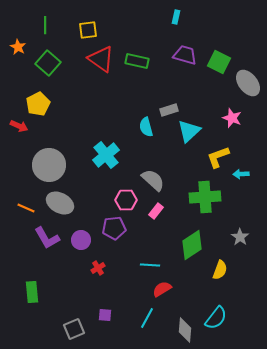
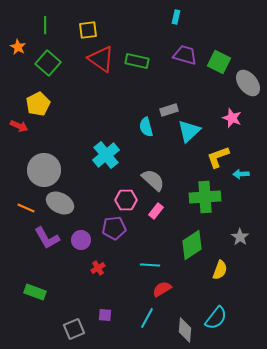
gray circle at (49, 165): moved 5 px left, 5 px down
green rectangle at (32, 292): moved 3 px right; rotated 65 degrees counterclockwise
